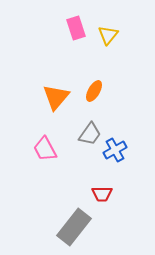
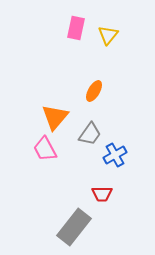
pink rectangle: rotated 30 degrees clockwise
orange triangle: moved 1 px left, 20 px down
blue cross: moved 5 px down
